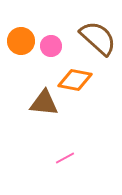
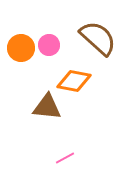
orange circle: moved 7 px down
pink circle: moved 2 px left, 1 px up
orange diamond: moved 1 px left, 1 px down
brown triangle: moved 3 px right, 4 px down
